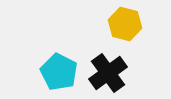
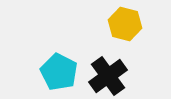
black cross: moved 3 px down
